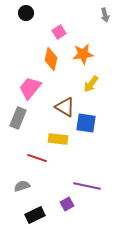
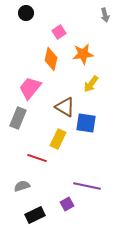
yellow rectangle: rotated 72 degrees counterclockwise
